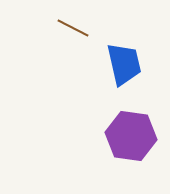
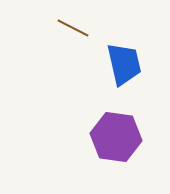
purple hexagon: moved 15 px left, 1 px down
